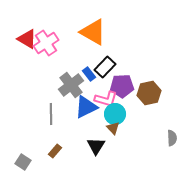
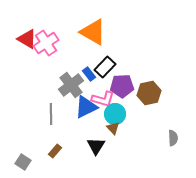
pink L-shape: moved 3 px left
gray semicircle: moved 1 px right
